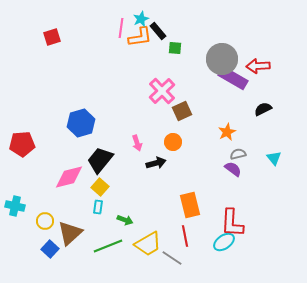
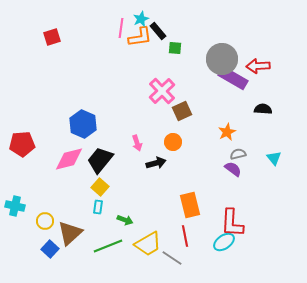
black semicircle: rotated 30 degrees clockwise
blue hexagon: moved 2 px right, 1 px down; rotated 20 degrees counterclockwise
pink diamond: moved 18 px up
